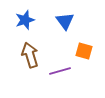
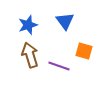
blue star: moved 3 px right, 5 px down
purple line: moved 1 px left, 5 px up; rotated 35 degrees clockwise
